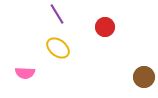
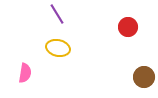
red circle: moved 23 px right
yellow ellipse: rotated 25 degrees counterclockwise
pink semicircle: rotated 84 degrees counterclockwise
